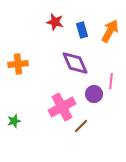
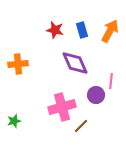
red star: moved 8 px down
purple circle: moved 2 px right, 1 px down
pink cross: rotated 12 degrees clockwise
